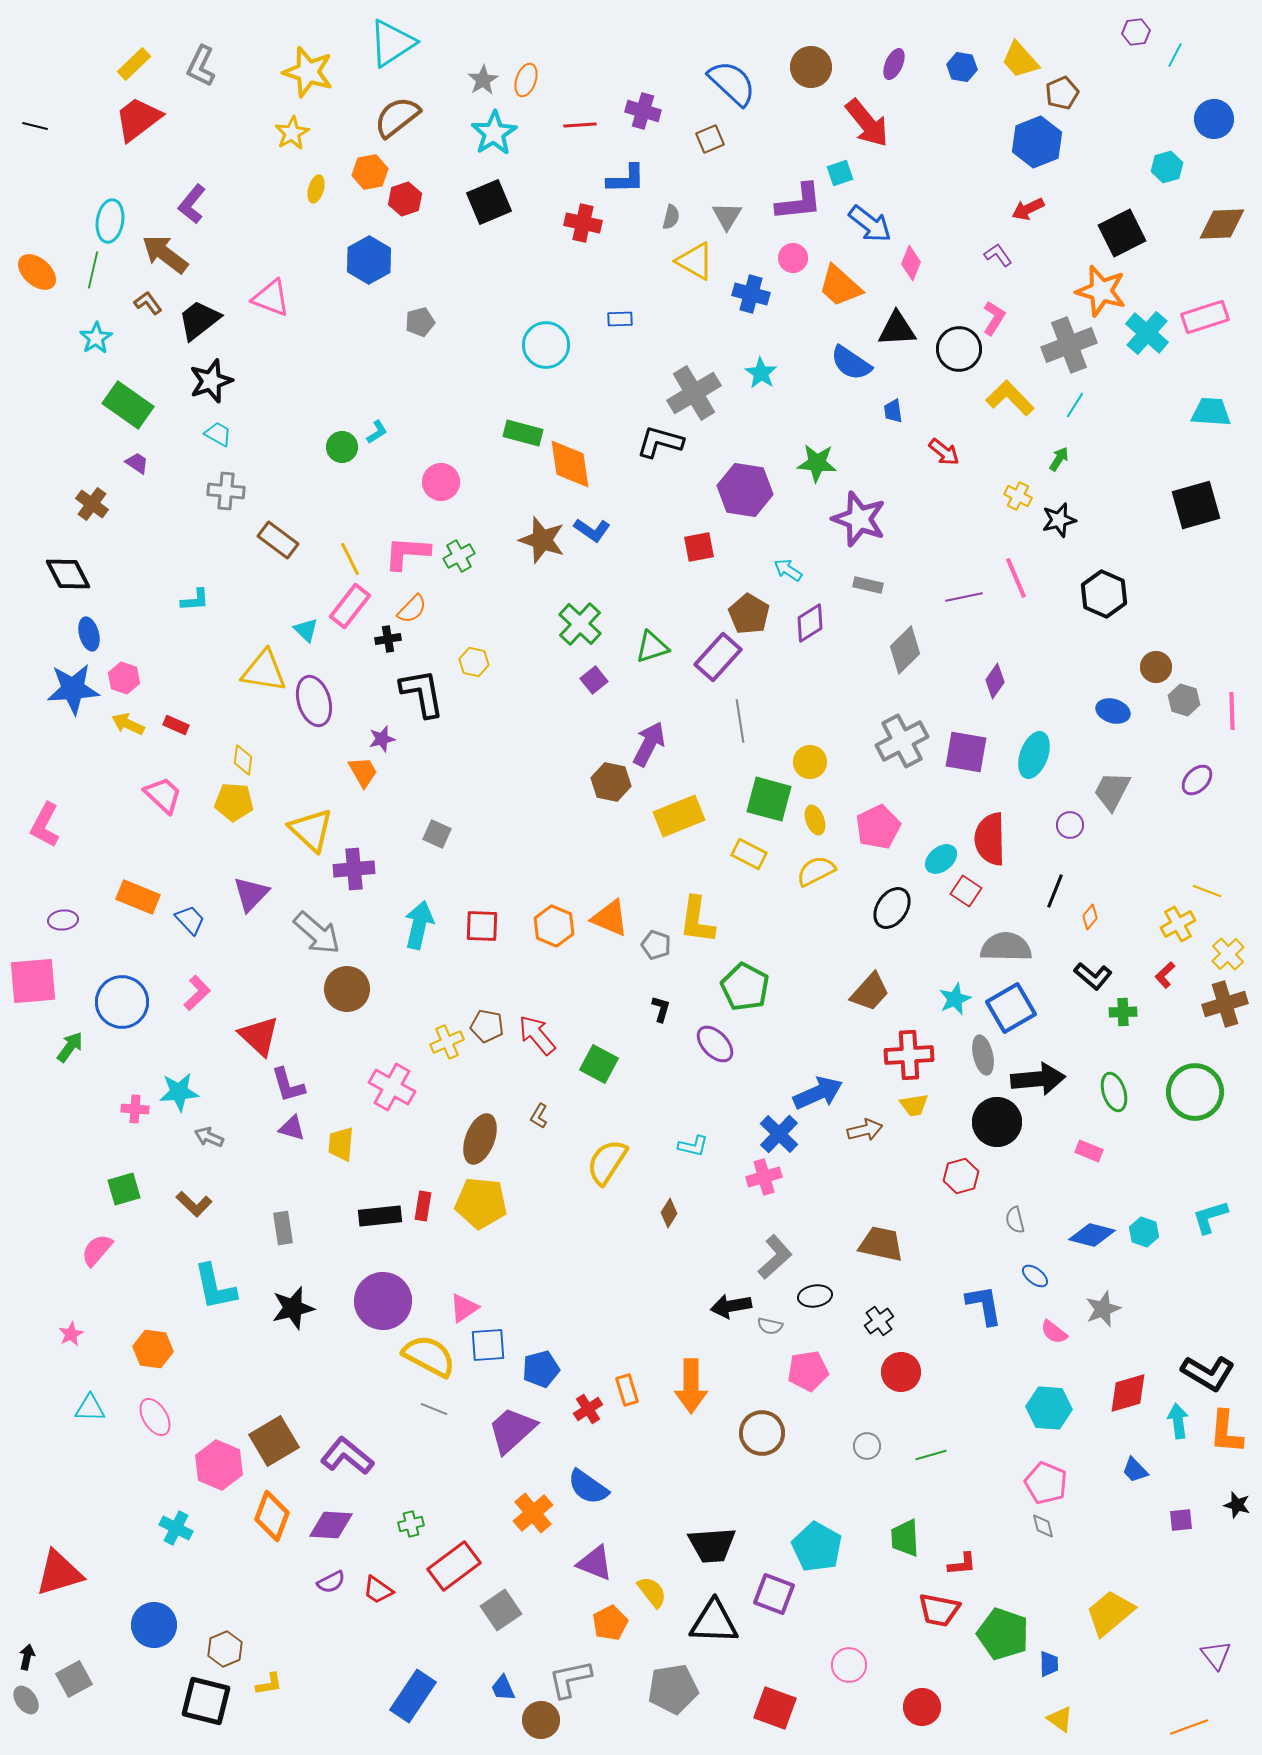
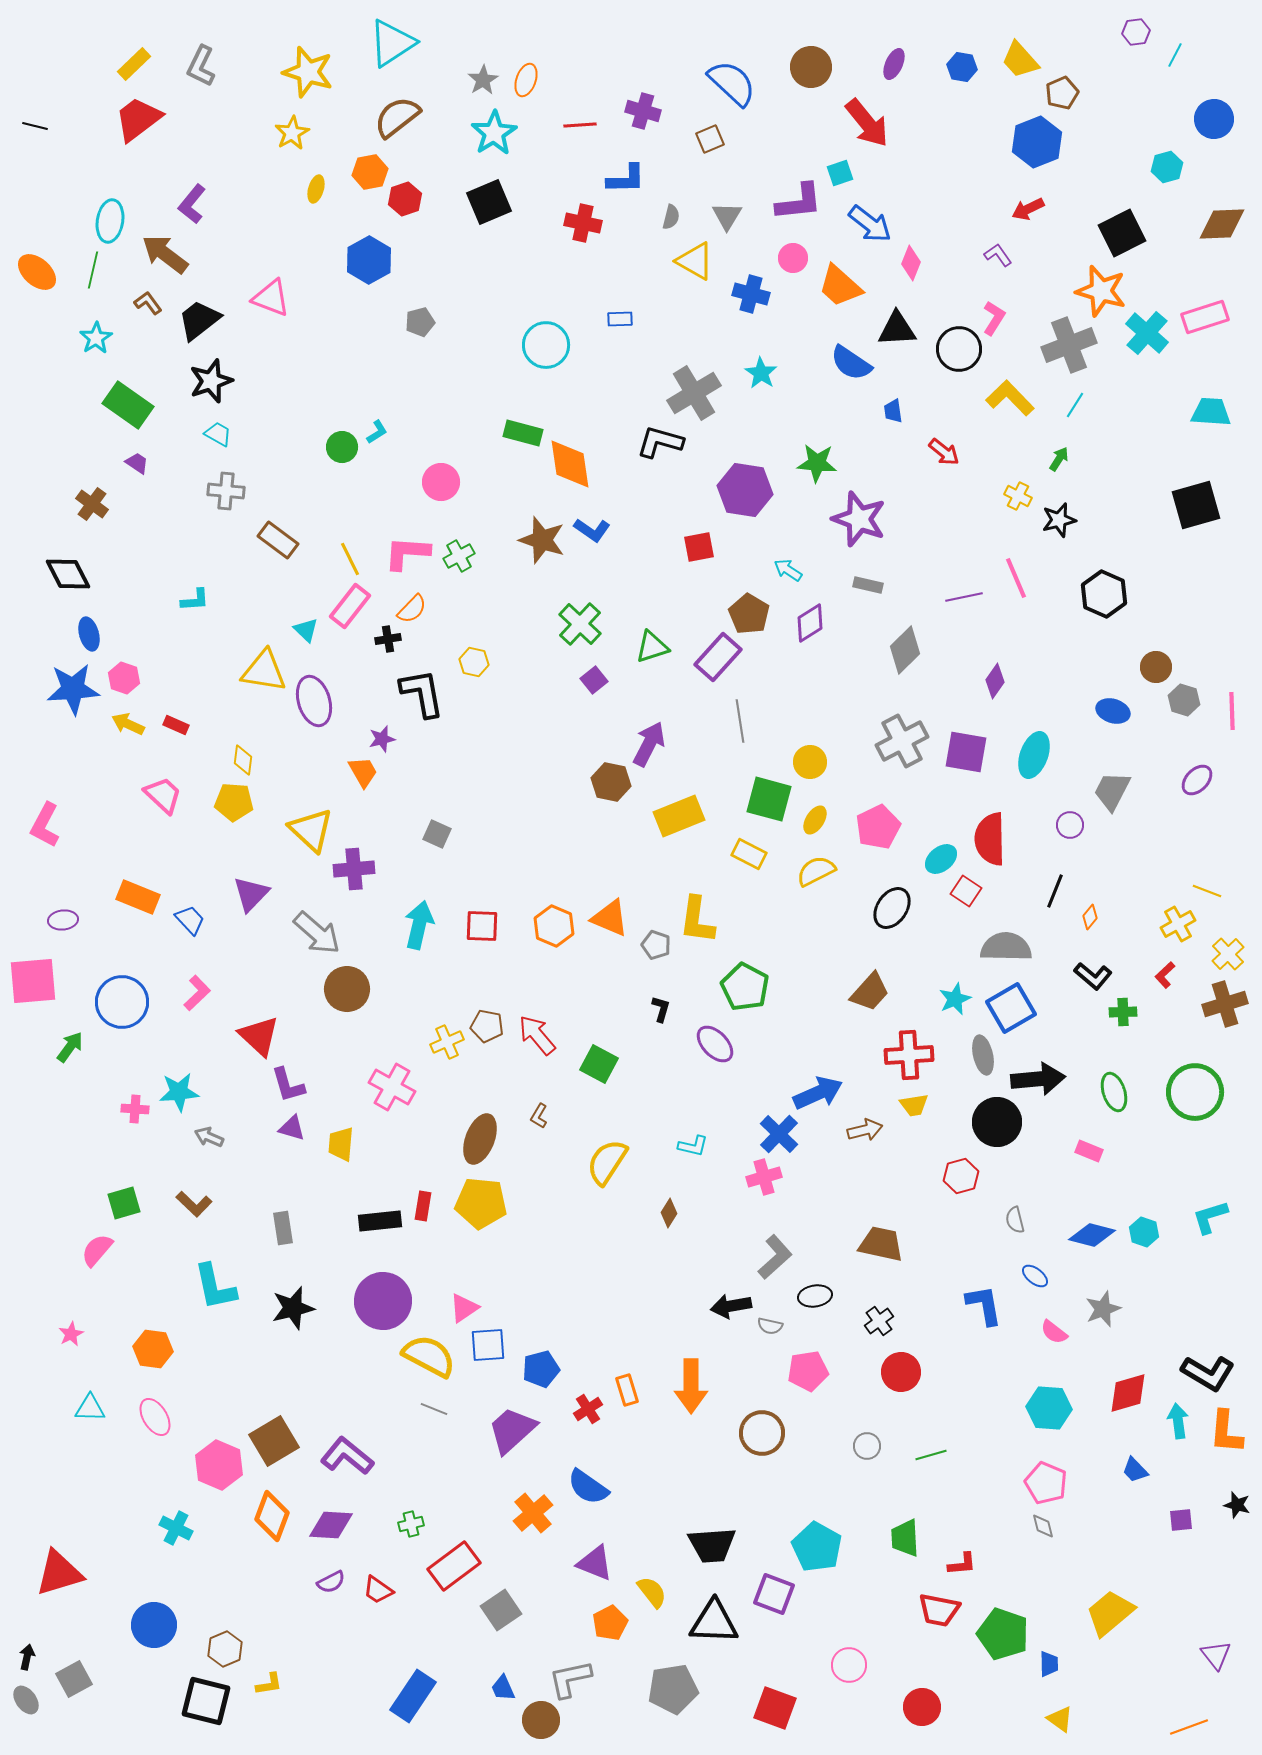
yellow ellipse at (815, 820): rotated 52 degrees clockwise
green square at (124, 1189): moved 14 px down
black rectangle at (380, 1216): moved 5 px down
